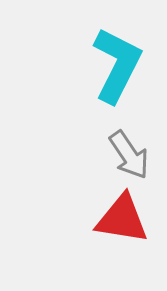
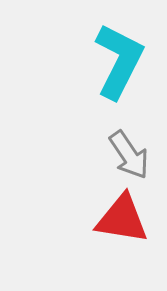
cyan L-shape: moved 2 px right, 4 px up
